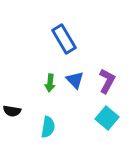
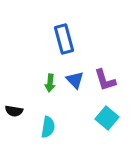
blue rectangle: rotated 16 degrees clockwise
purple L-shape: moved 2 px left, 1 px up; rotated 135 degrees clockwise
black semicircle: moved 2 px right
